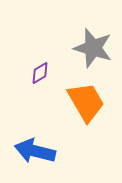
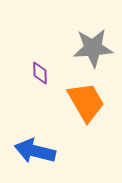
gray star: rotated 21 degrees counterclockwise
purple diamond: rotated 60 degrees counterclockwise
